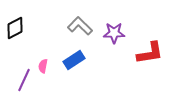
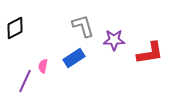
gray L-shape: moved 3 px right; rotated 30 degrees clockwise
purple star: moved 7 px down
blue rectangle: moved 2 px up
purple line: moved 1 px right, 1 px down
